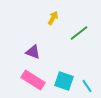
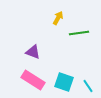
yellow arrow: moved 5 px right
green line: rotated 30 degrees clockwise
cyan square: moved 1 px down
cyan line: moved 1 px right
